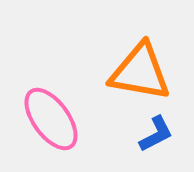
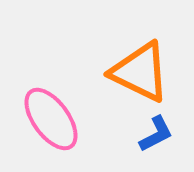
orange triangle: rotated 16 degrees clockwise
